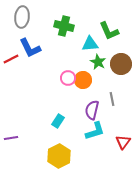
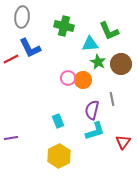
cyan rectangle: rotated 56 degrees counterclockwise
